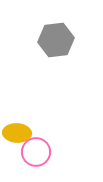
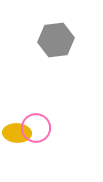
pink circle: moved 24 px up
